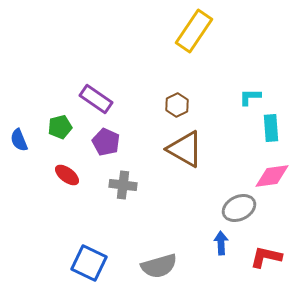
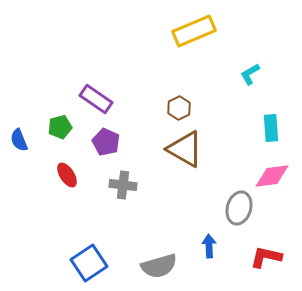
yellow rectangle: rotated 33 degrees clockwise
cyan L-shape: moved 23 px up; rotated 30 degrees counterclockwise
brown hexagon: moved 2 px right, 3 px down
red ellipse: rotated 20 degrees clockwise
gray ellipse: rotated 48 degrees counterclockwise
blue arrow: moved 12 px left, 3 px down
blue square: rotated 30 degrees clockwise
